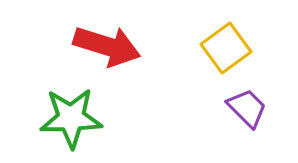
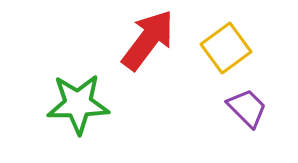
red arrow: moved 41 px right, 6 px up; rotated 70 degrees counterclockwise
green star: moved 7 px right, 14 px up
